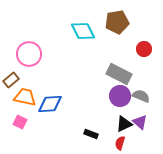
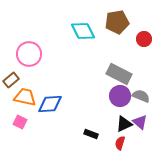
red circle: moved 10 px up
